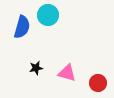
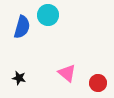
black star: moved 17 px left, 10 px down; rotated 24 degrees clockwise
pink triangle: rotated 24 degrees clockwise
